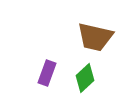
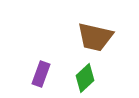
purple rectangle: moved 6 px left, 1 px down
